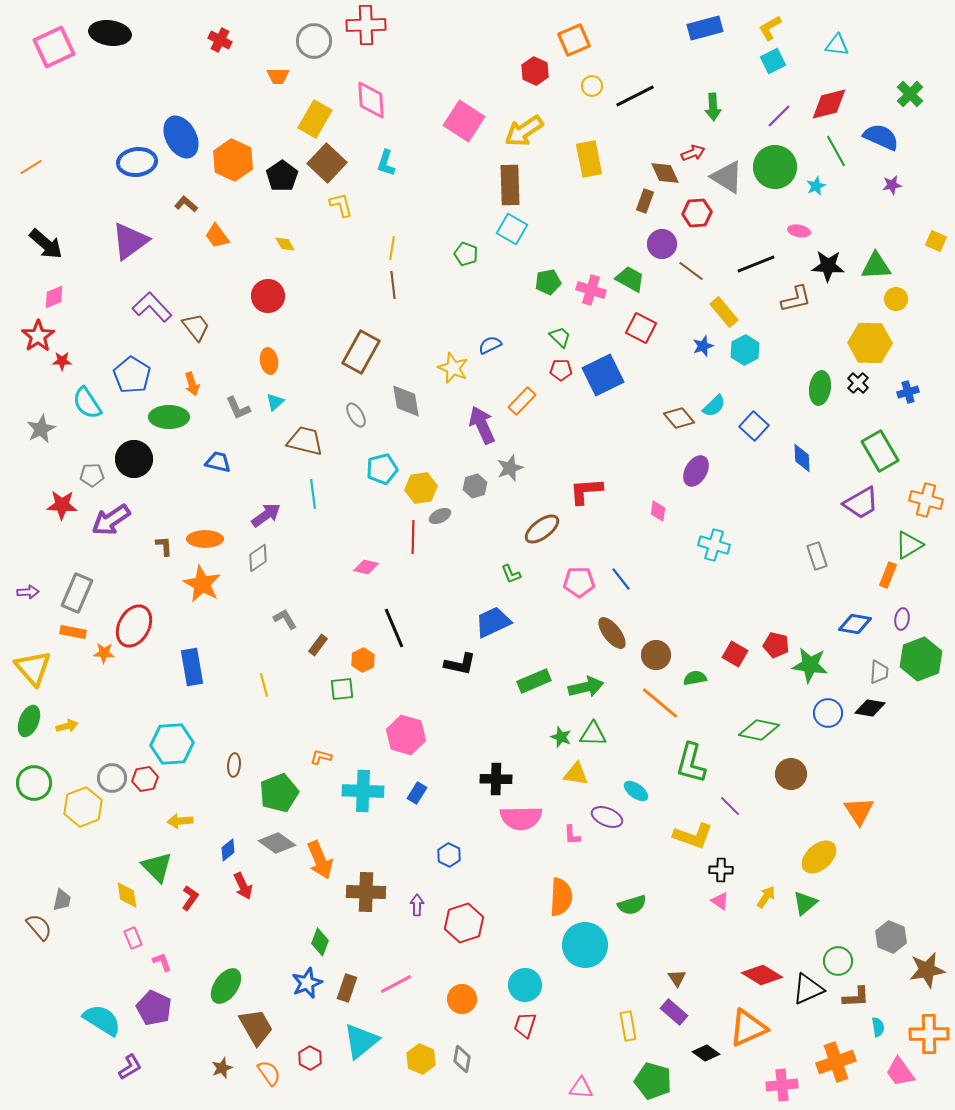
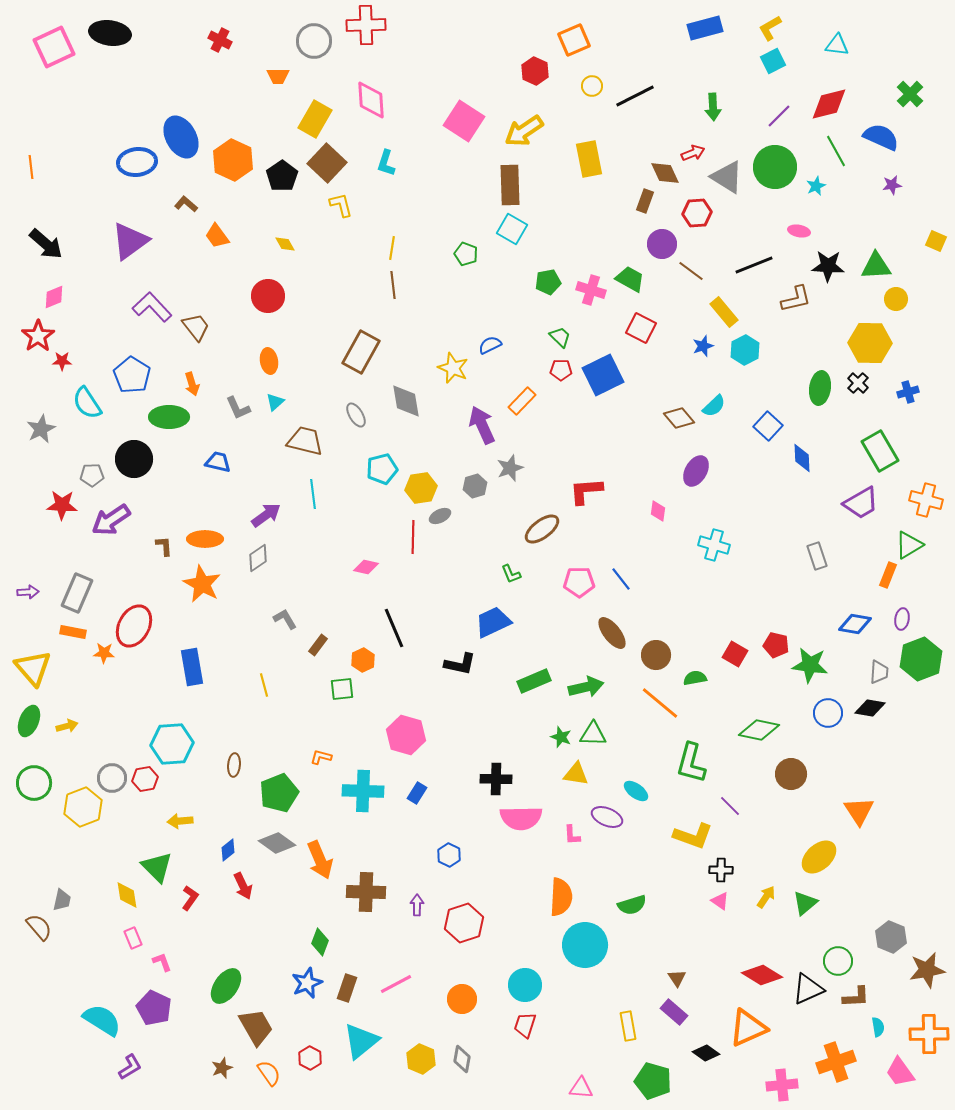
orange line at (31, 167): rotated 65 degrees counterclockwise
black line at (756, 264): moved 2 px left, 1 px down
blue square at (754, 426): moved 14 px right
